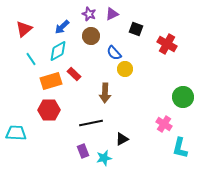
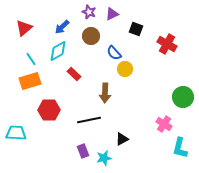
purple star: moved 2 px up
red triangle: moved 1 px up
orange rectangle: moved 21 px left
black line: moved 2 px left, 3 px up
